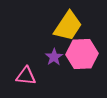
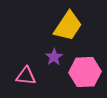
pink hexagon: moved 3 px right, 18 px down
